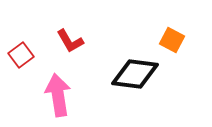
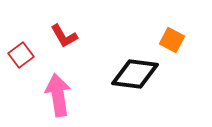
red L-shape: moved 6 px left, 5 px up
